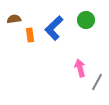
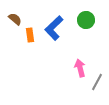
brown semicircle: moved 1 px right; rotated 48 degrees clockwise
